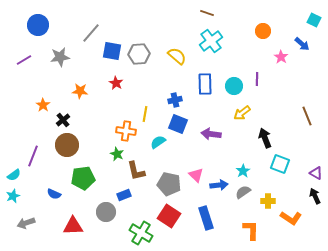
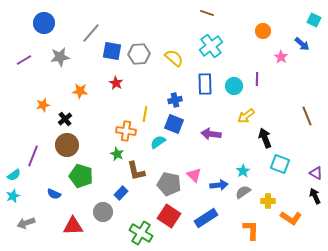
blue circle at (38, 25): moved 6 px right, 2 px up
cyan cross at (211, 41): moved 5 px down
yellow semicircle at (177, 56): moved 3 px left, 2 px down
orange star at (43, 105): rotated 24 degrees clockwise
yellow arrow at (242, 113): moved 4 px right, 3 px down
black cross at (63, 120): moved 2 px right, 1 px up
blue square at (178, 124): moved 4 px left
pink triangle at (196, 175): moved 2 px left
green pentagon at (83, 178): moved 2 px left, 2 px up; rotated 25 degrees clockwise
blue rectangle at (124, 195): moved 3 px left, 2 px up; rotated 24 degrees counterclockwise
gray circle at (106, 212): moved 3 px left
blue rectangle at (206, 218): rotated 75 degrees clockwise
